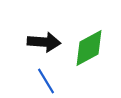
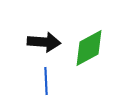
blue line: rotated 28 degrees clockwise
